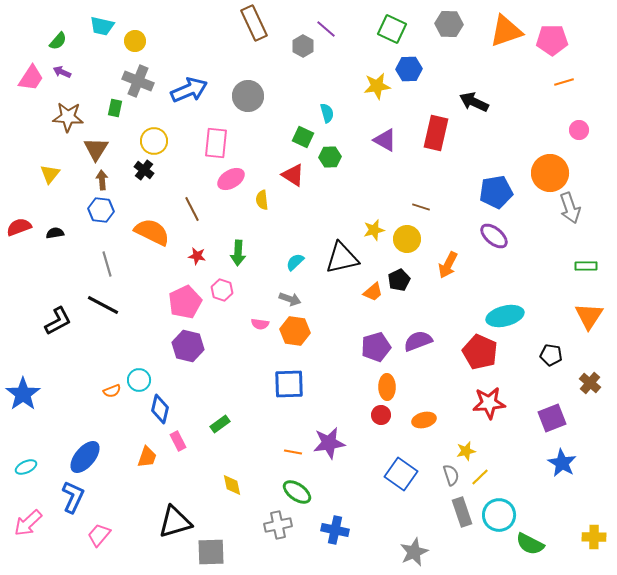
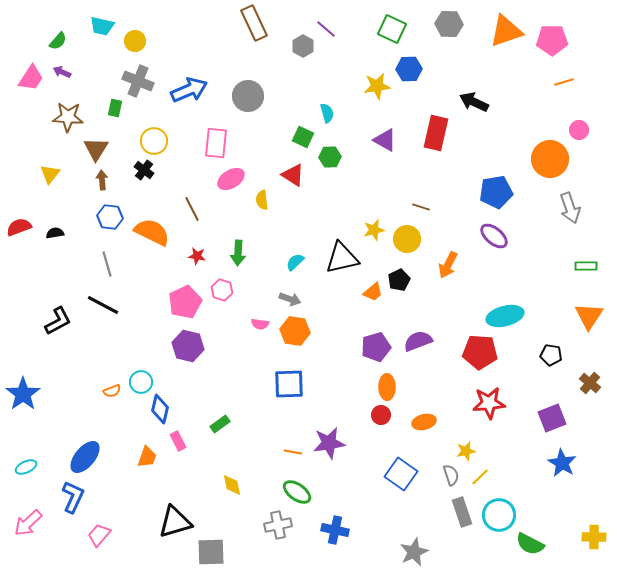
orange circle at (550, 173): moved 14 px up
blue hexagon at (101, 210): moved 9 px right, 7 px down
red pentagon at (480, 352): rotated 20 degrees counterclockwise
cyan circle at (139, 380): moved 2 px right, 2 px down
orange ellipse at (424, 420): moved 2 px down
